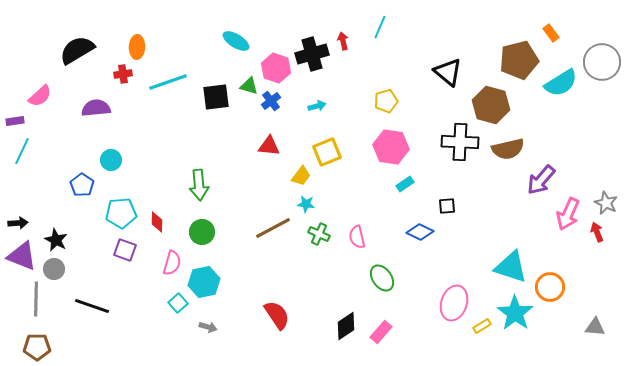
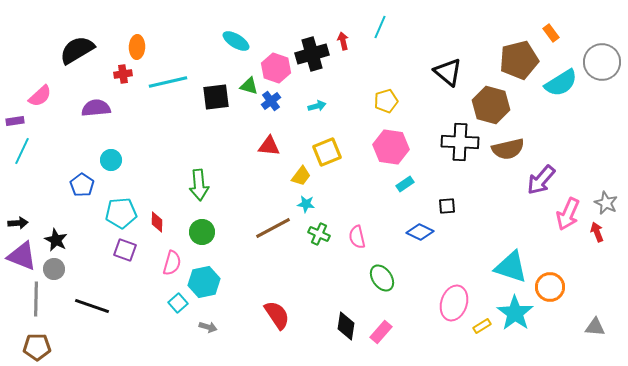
cyan line at (168, 82): rotated 6 degrees clockwise
black diamond at (346, 326): rotated 48 degrees counterclockwise
